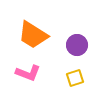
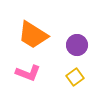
yellow square: moved 1 px up; rotated 18 degrees counterclockwise
